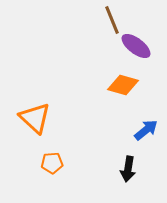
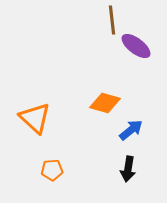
brown line: rotated 16 degrees clockwise
orange diamond: moved 18 px left, 18 px down
blue arrow: moved 15 px left
orange pentagon: moved 7 px down
